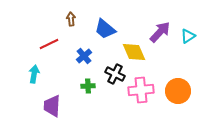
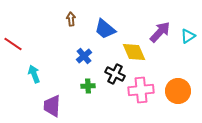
red line: moved 36 px left; rotated 60 degrees clockwise
cyan arrow: rotated 30 degrees counterclockwise
